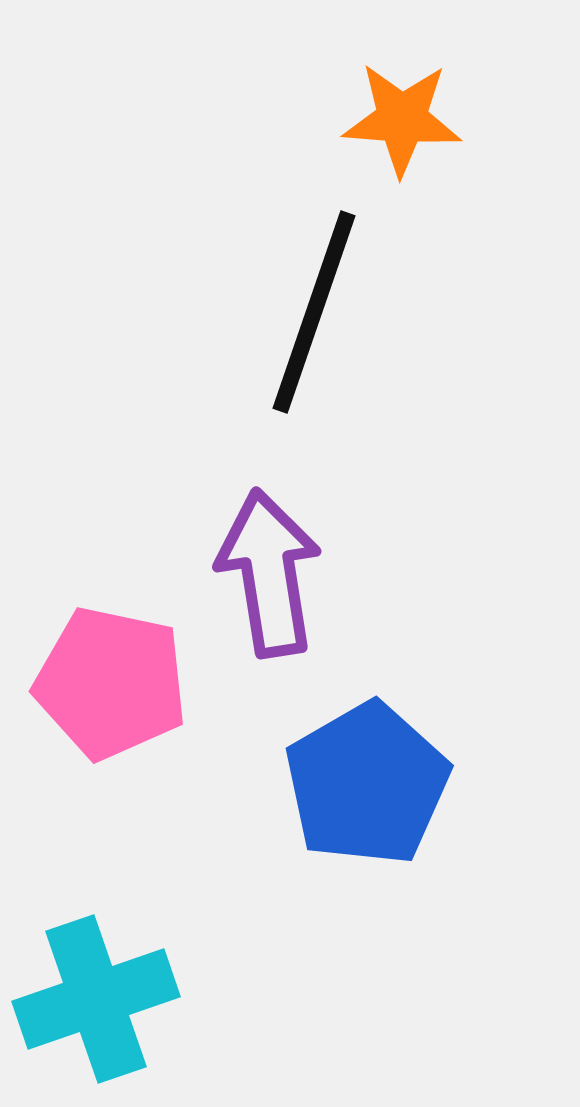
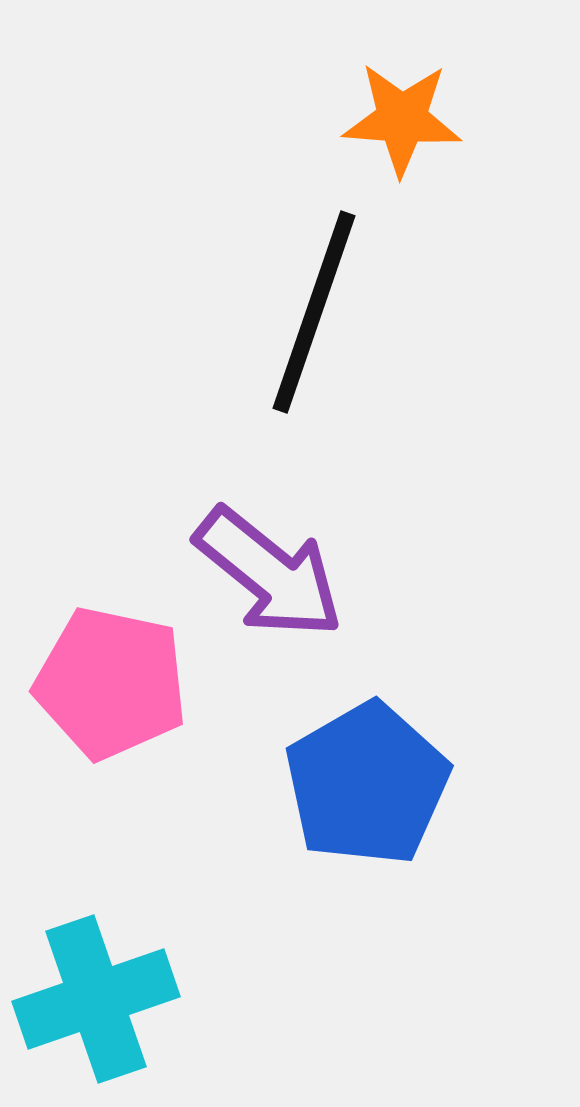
purple arrow: rotated 138 degrees clockwise
